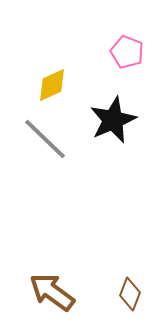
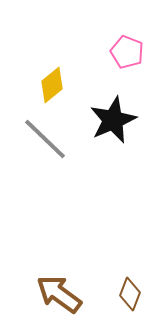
yellow diamond: rotated 15 degrees counterclockwise
brown arrow: moved 7 px right, 2 px down
